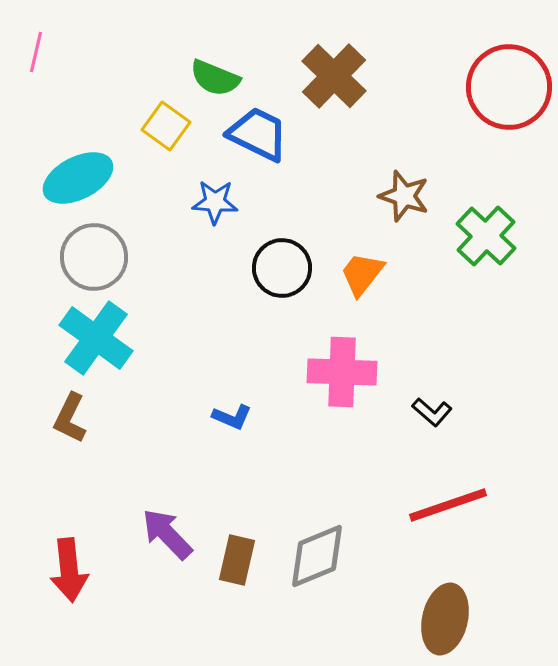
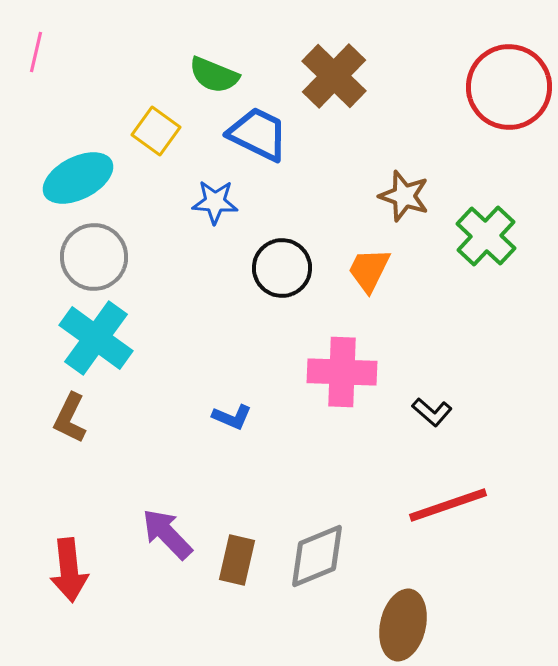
green semicircle: moved 1 px left, 3 px up
yellow square: moved 10 px left, 5 px down
orange trapezoid: moved 7 px right, 4 px up; rotated 12 degrees counterclockwise
brown ellipse: moved 42 px left, 6 px down
